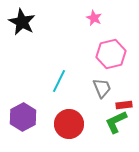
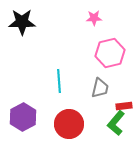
pink star: rotated 28 degrees counterclockwise
black star: rotated 28 degrees counterclockwise
pink hexagon: moved 1 px left, 1 px up
cyan line: rotated 30 degrees counterclockwise
gray trapezoid: moved 2 px left; rotated 35 degrees clockwise
red rectangle: moved 1 px down
green L-shape: moved 1 px down; rotated 25 degrees counterclockwise
